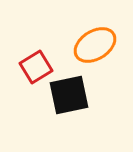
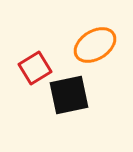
red square: moved 1 px left, 1 px down
